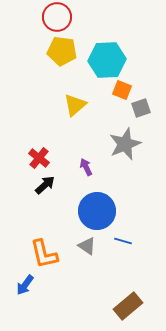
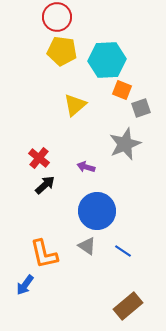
purple arrow: rotated 48 degrees counterclockwise
blue line: moved 10 px down; rotated 18 degrees clockwise
